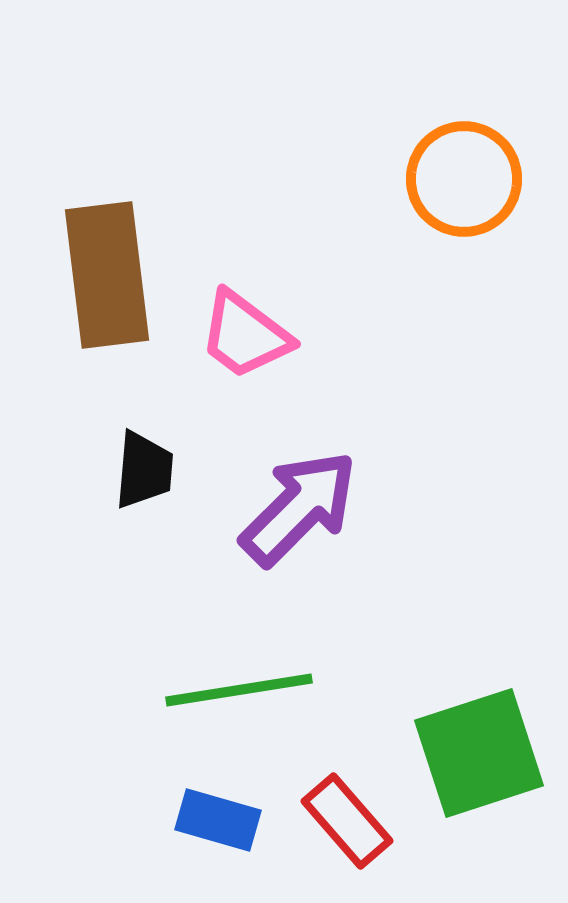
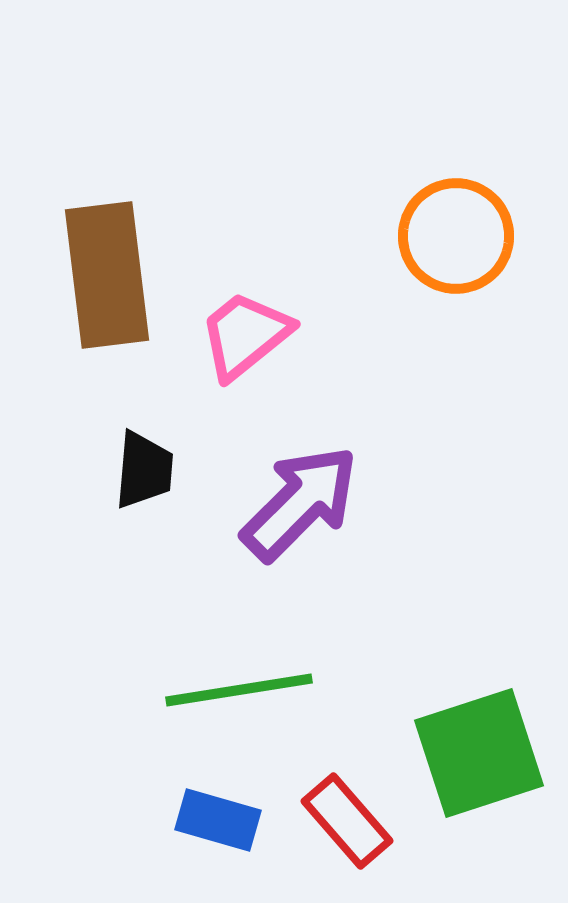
orange circle: moved 8 px left, 57 px down
pink trapezoid: rotated 104 degrees clockwise
purple arrow: moved 1 px right, 5 px up
